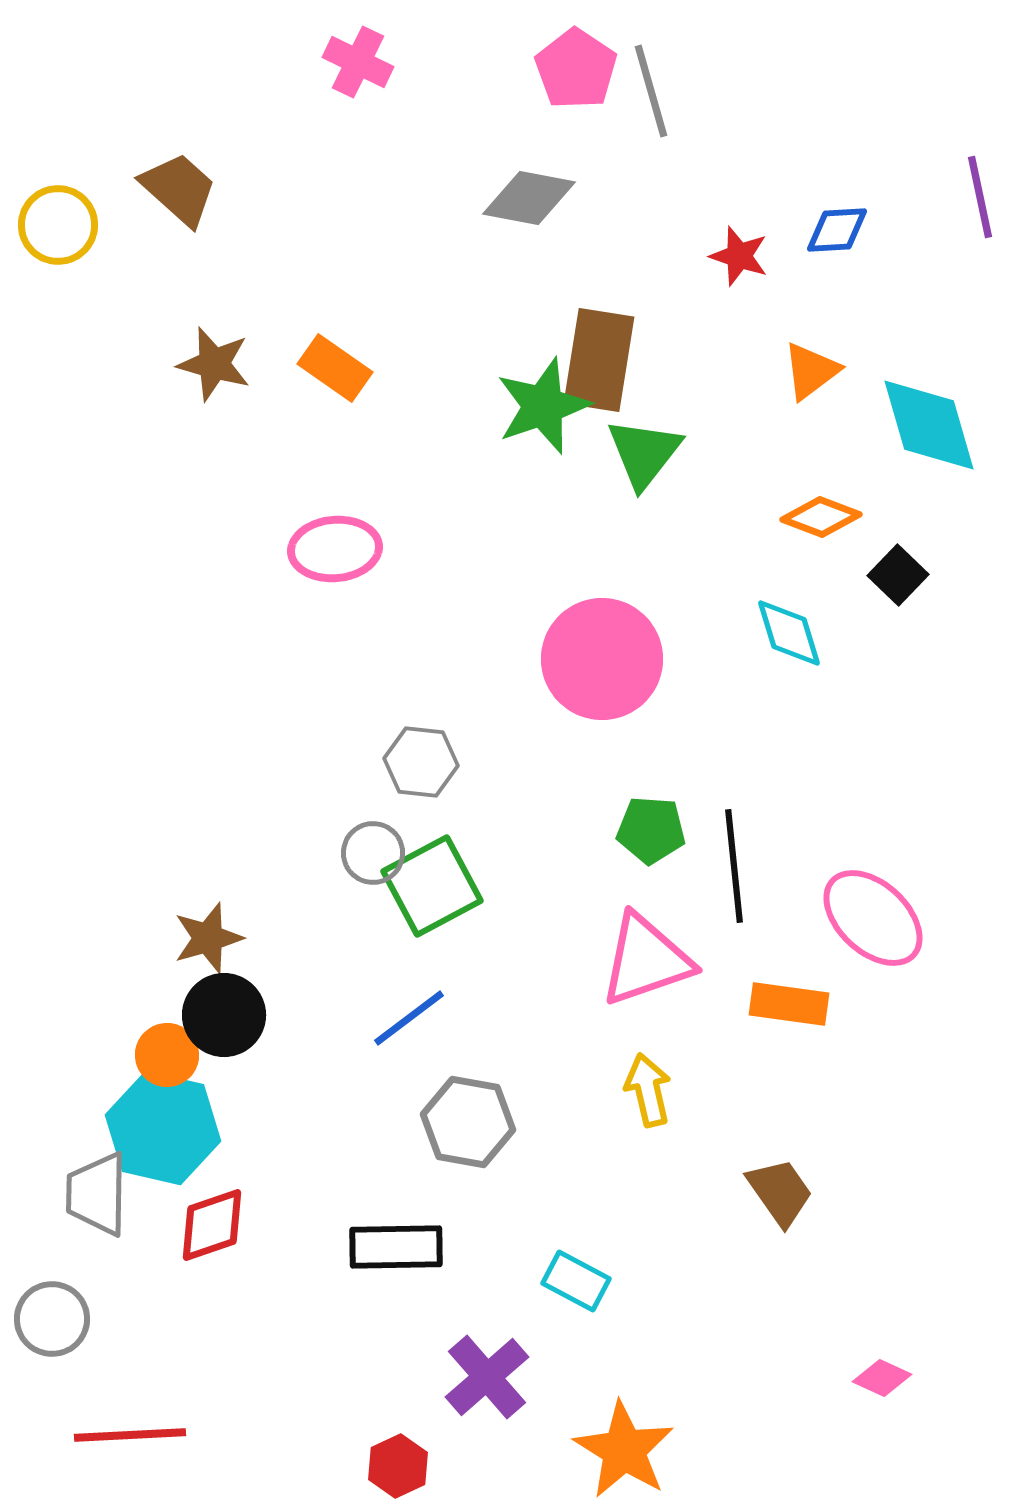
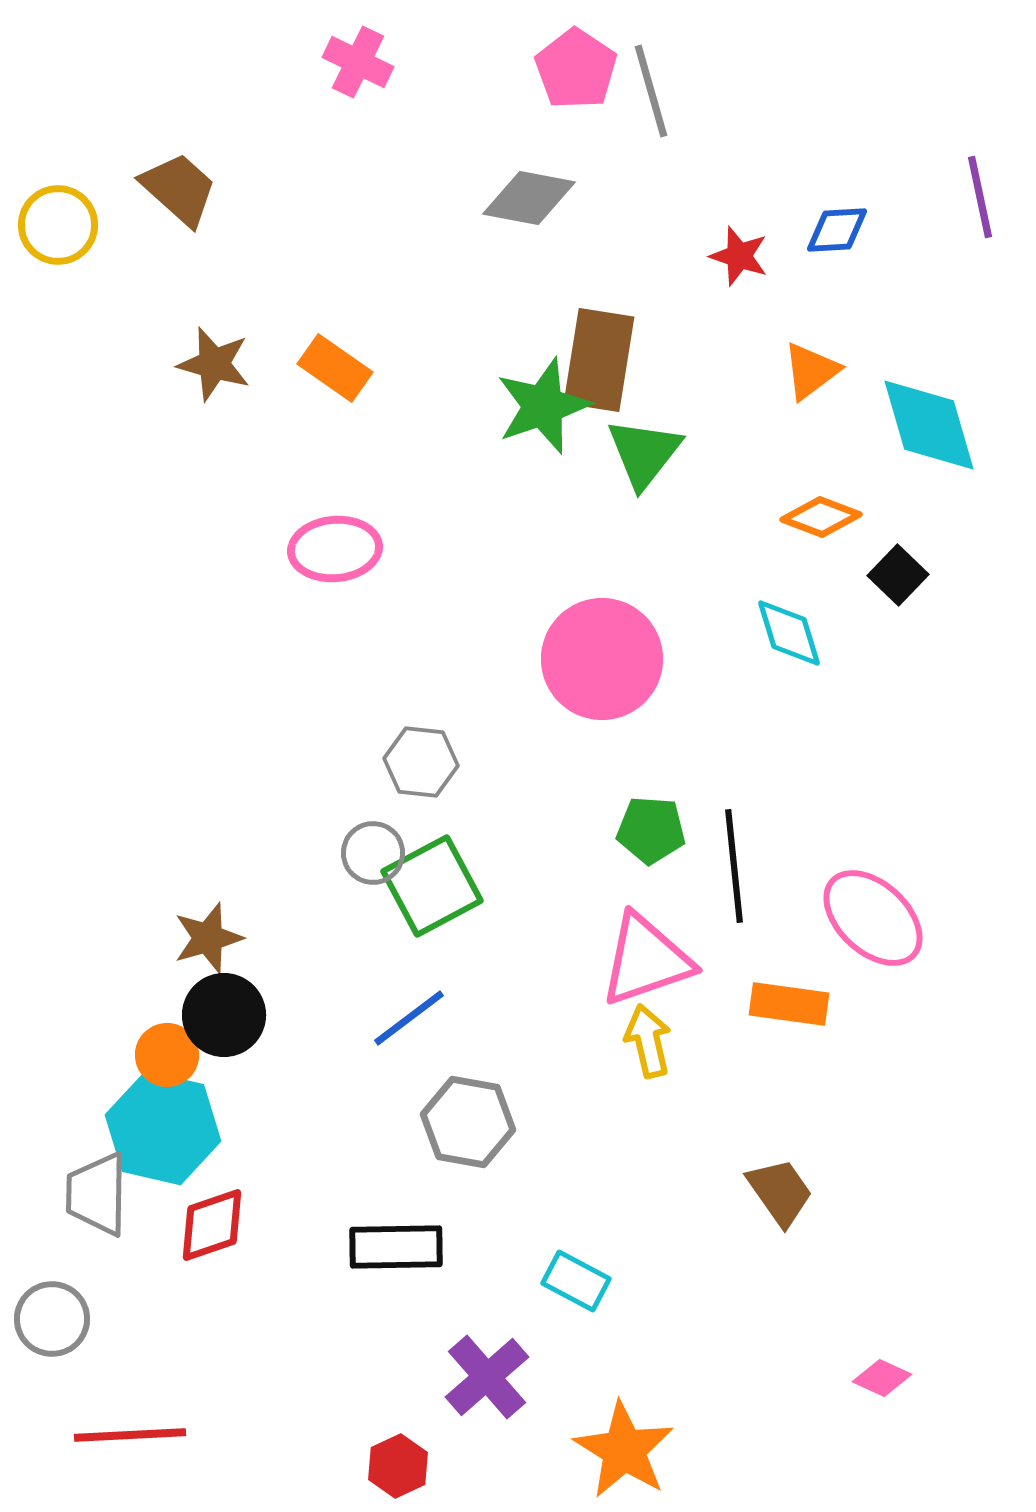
yellow arrow at (648, 1090): moved 49 px up
